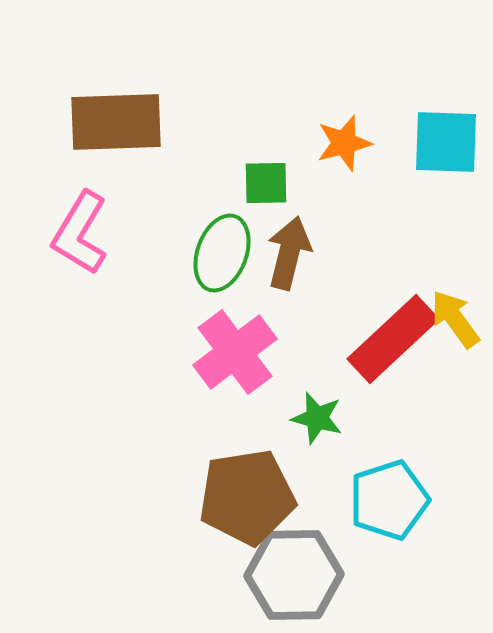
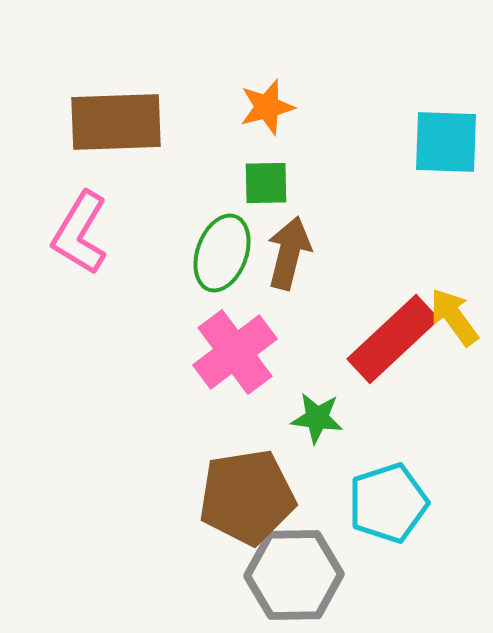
orange star: moved 77 px left, 36 px up
yellow arrow: moved 1 px left, 2 px up
green star: rotated 8 degrees counterclockwise
cyan pentagon: moved 1 px left, 3 px down
